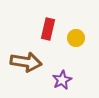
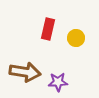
brown arrow: moved 1 px left, 10 px down
purple star: moved 4 px left, 2 px down; rotated 24 degrees clockwise
